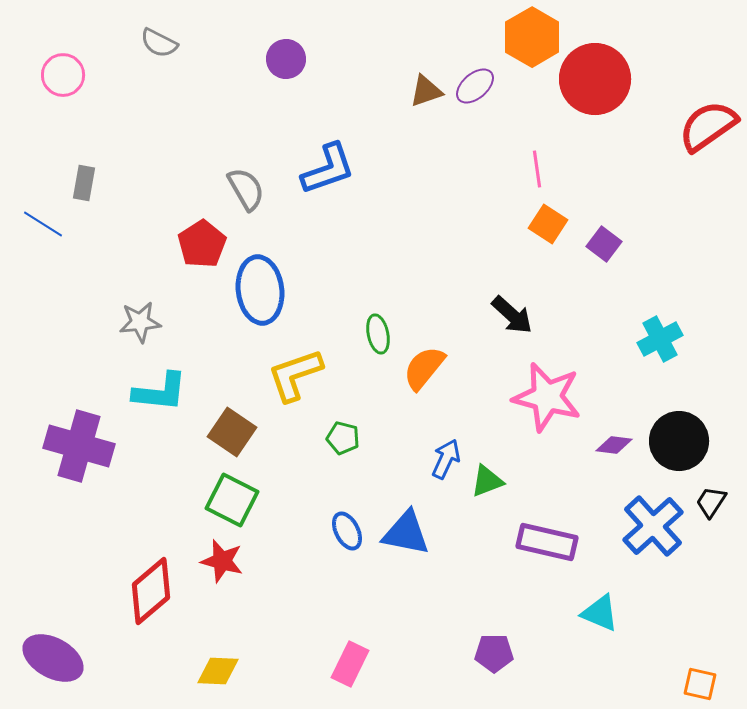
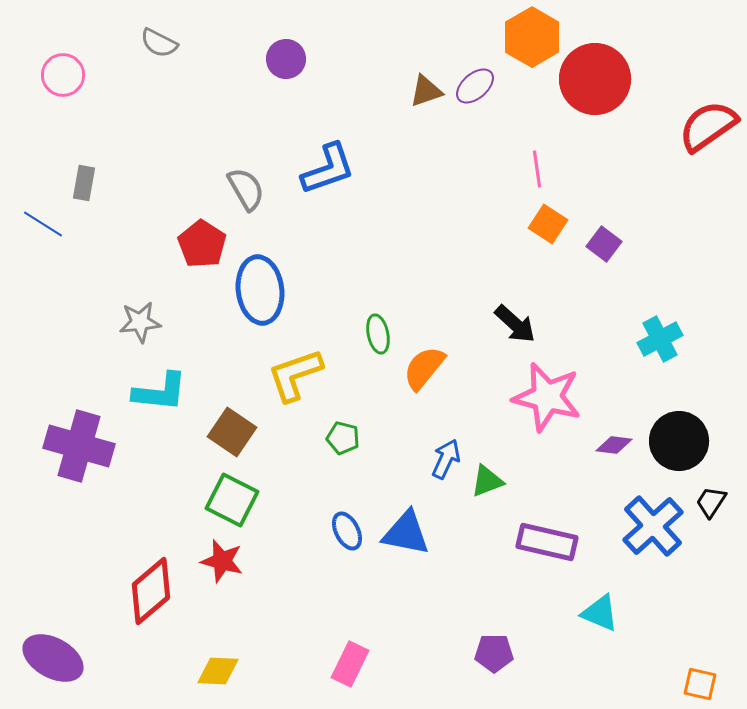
red pentagon at (202, 244): rotated 6 degrees counterclockwise
black arrow at (512, 315): moved 3 px right, 9 px down
